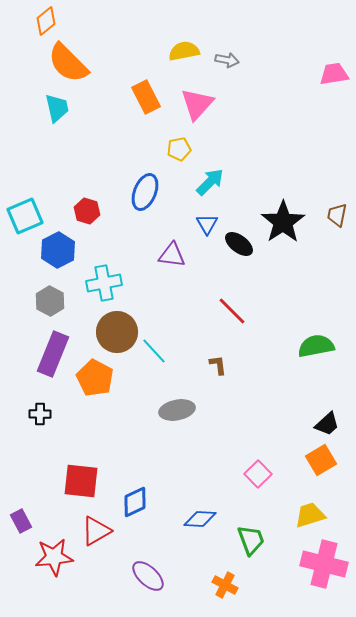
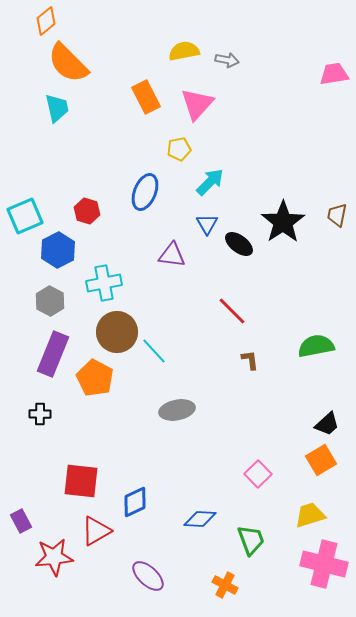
brown L-shape at (218, 365): moved 32 px right, 5 px up
